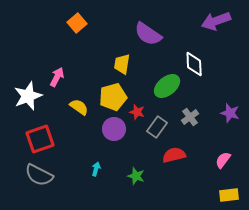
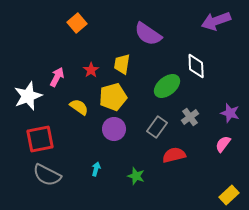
white diamond: moved 2 px right, 2 px down
red star: moved 46 px left, 42 px up; rotated 21 degrees clockwise
red square: rotated 8 degrees clockwise
pink semicircle: moved 16 px up
gray semicircle: moved 8 px right
yellow rectangle: rotated 36 degrees counterclockwise
